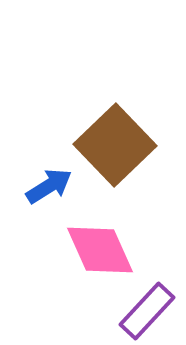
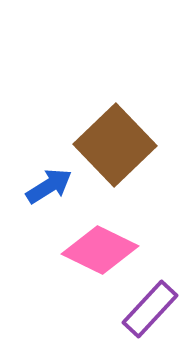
pink diamond: rotated 40 degrees counterclockwise
purple rectangle: moved 3 px right, 2 px up
